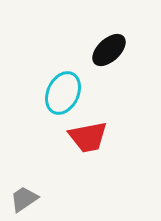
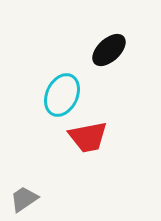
cyan ellipse: moved 1 px left, 2 px down
